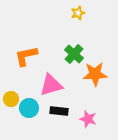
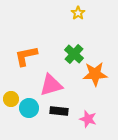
yellow star: rotated 16 degrees counterclockwise
